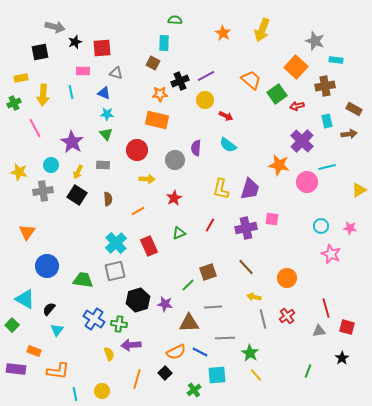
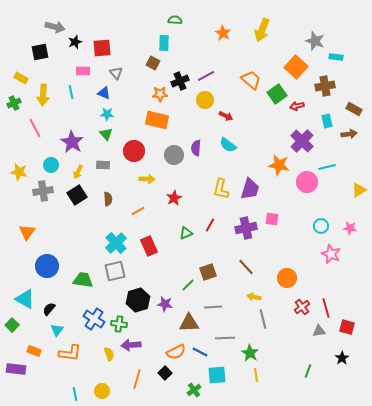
cyan rectangle at (336, 60): moved 3 px up
gray triangle at (116, 73): rotated 32 degrees clockwise
yellow rectangle at (21, 78): rotated 40 degrees clockwise
red circle at (137, 150): moved 3 px left, 1 px down
gray circle at (175, 160): moved 1 px left, 5 px up
black square at (77, 195): rotated 24 degrees clockwise
green triangle at (179, 233): moved 7 px right
red cross at (287, 316): moved 15 px right, 9 px up
orange L-shape at (58, 371): moved 12 px right, 18 px up
yellow line at (256, 375): rotated 32 degrees clockwise
